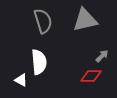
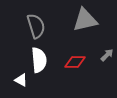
gray semicircle: moved 7 px left, 5 px down
gray arrow: moved 5 px right, 1 px up
white semicircle: moved 2 px up
red diamond: moved 16 px left, 14 px up
